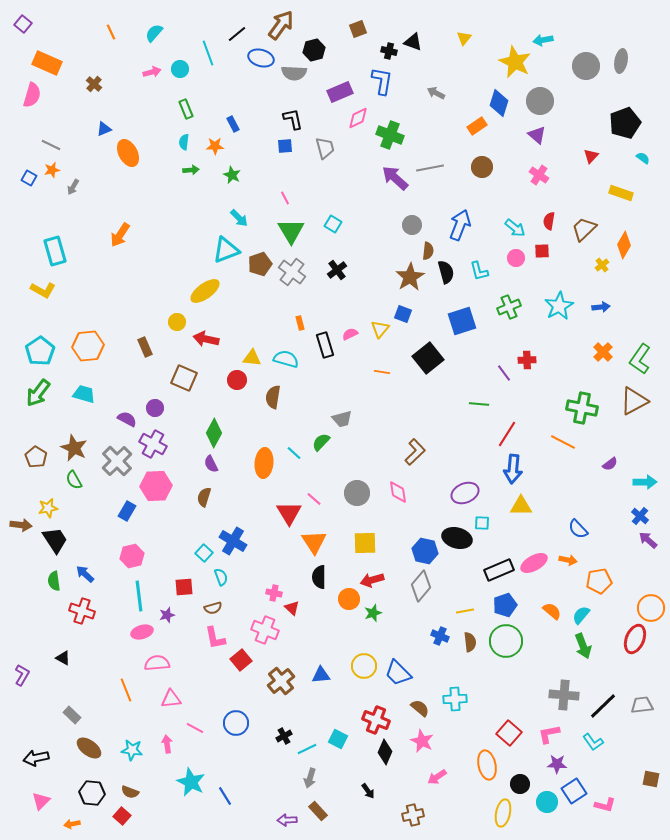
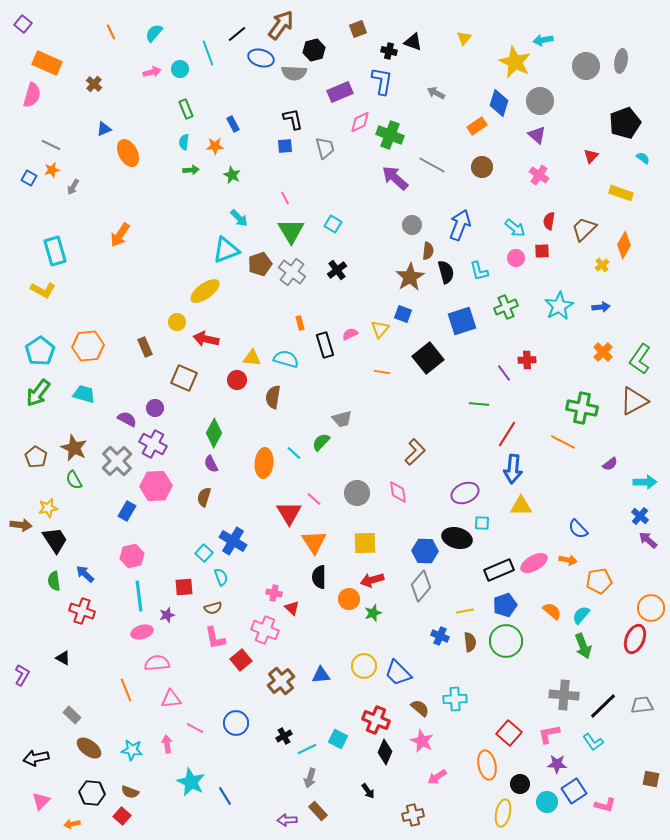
pink diamond at (358, 118): moved 2 px right, 4 px down
gray line at (430, 168): moved 2 px right, 3 px up; rotated 40 degrees clockwise
green cross at (509, 307): moved 3 px left
blue hexagon at (425, 551): rotated 10 degrees counterclockwise
